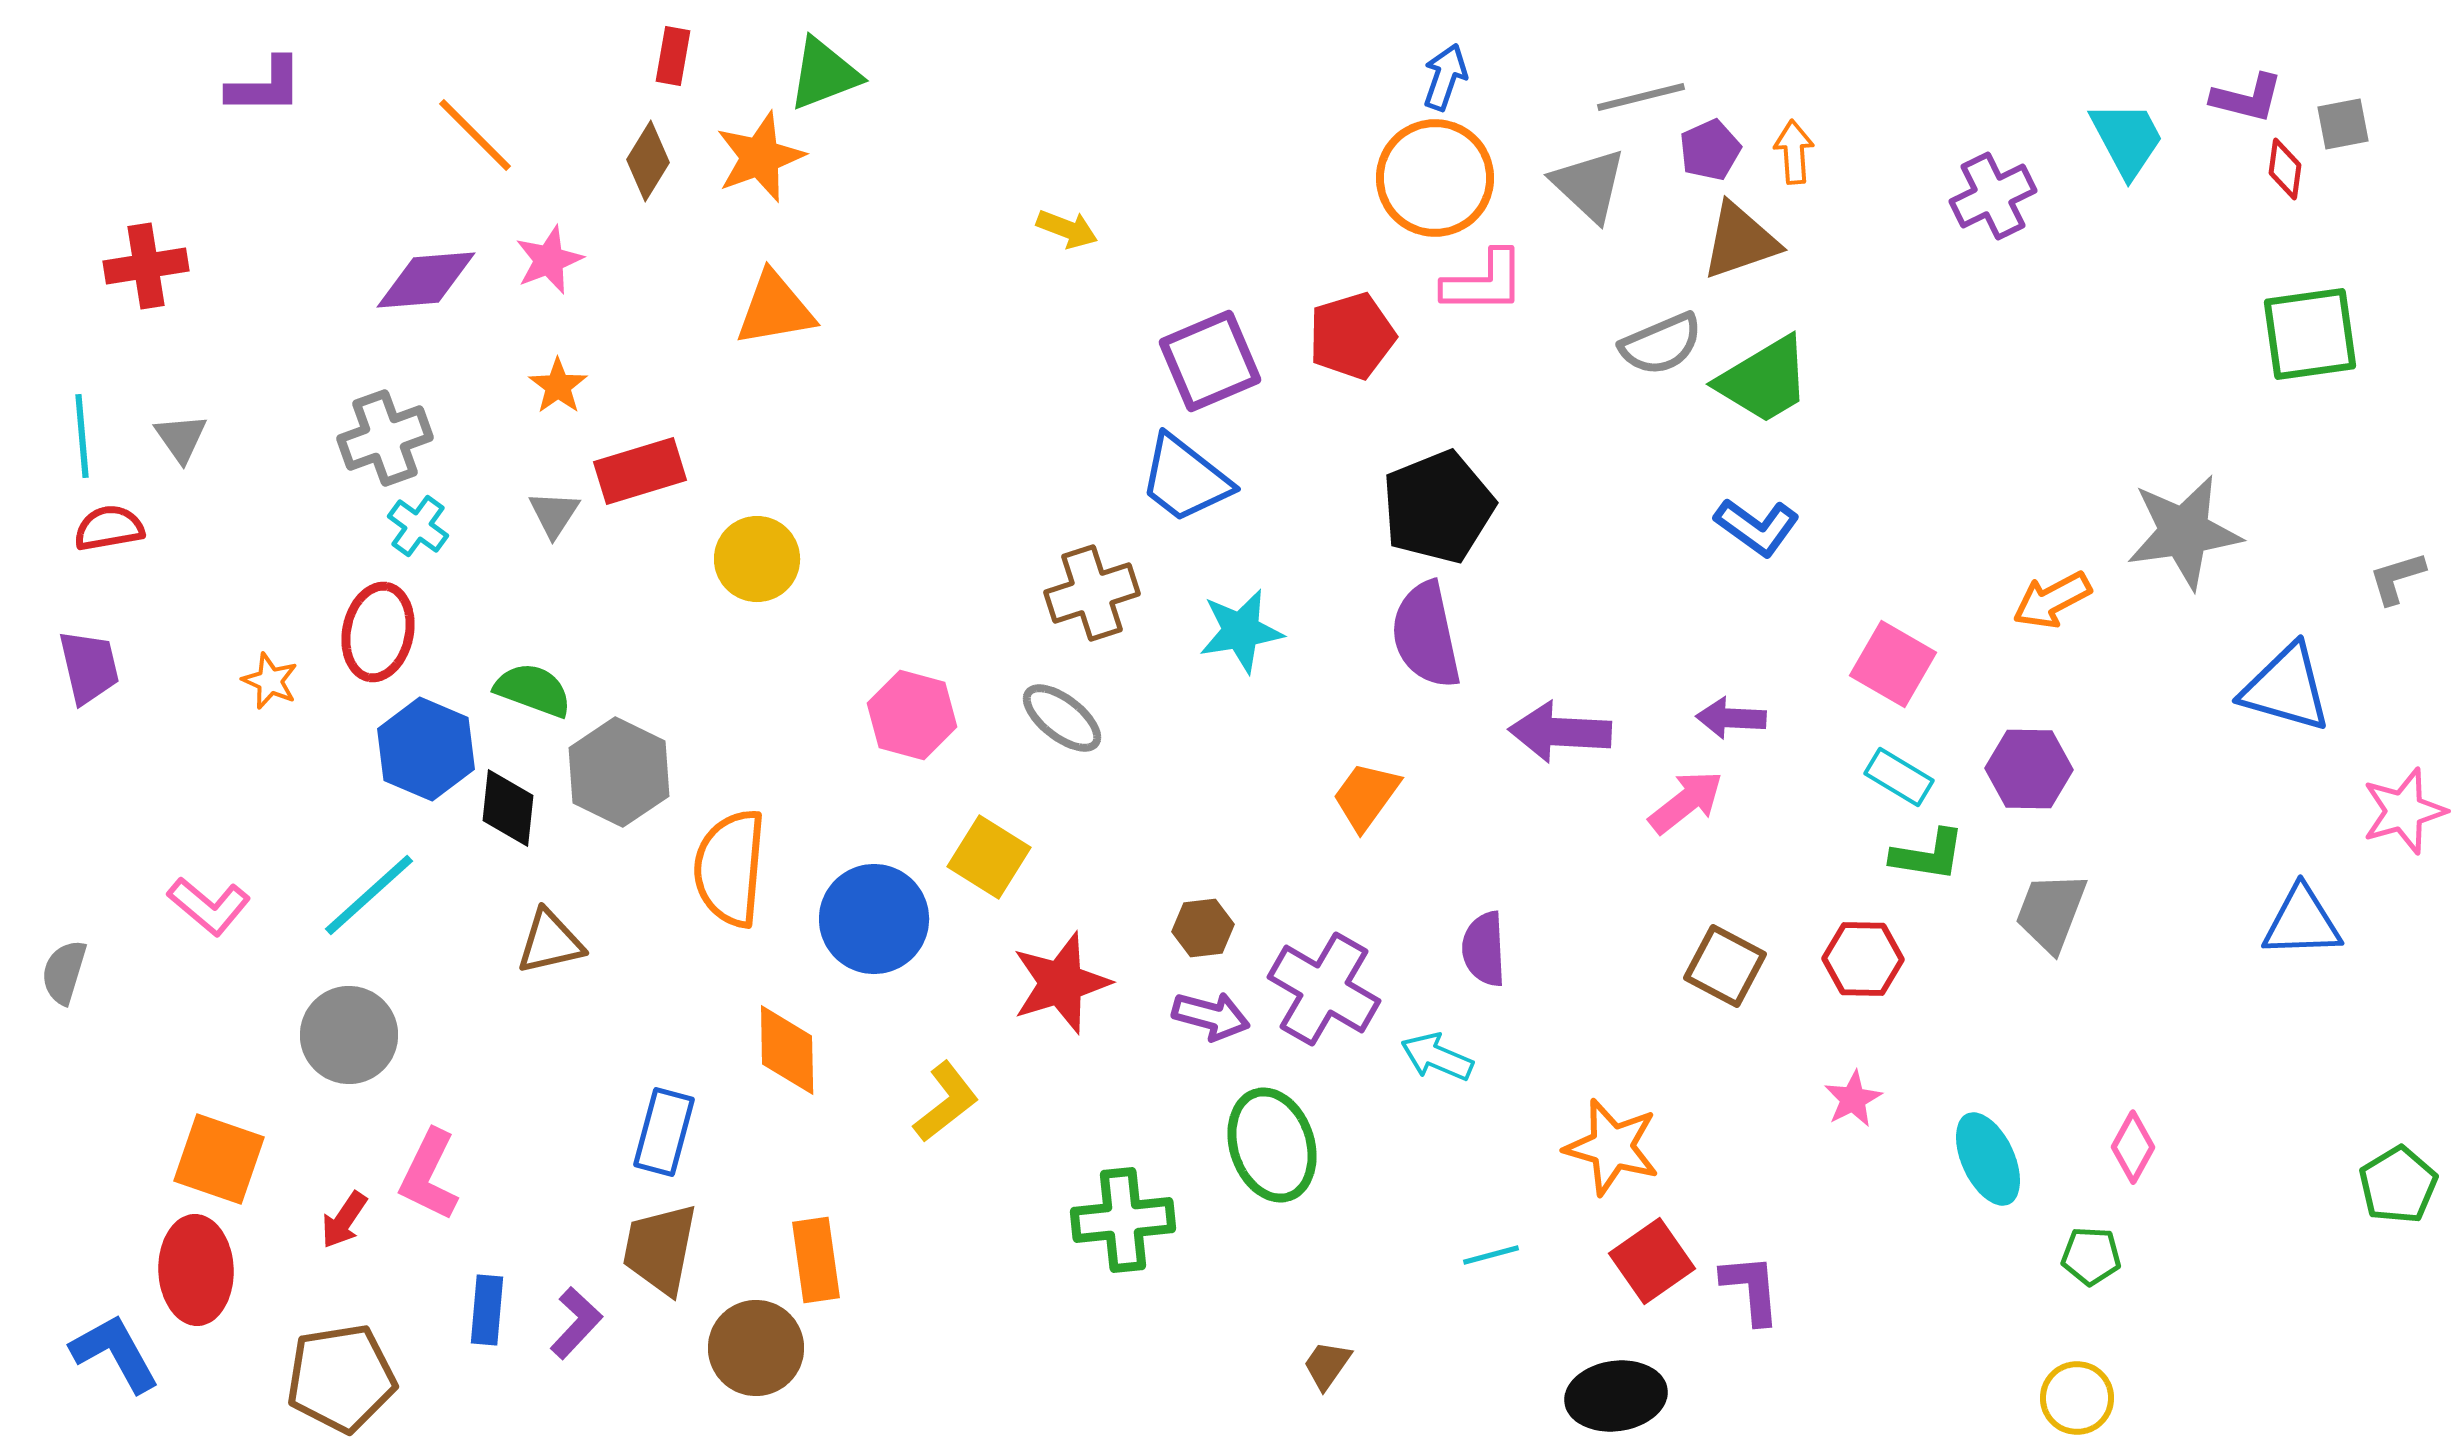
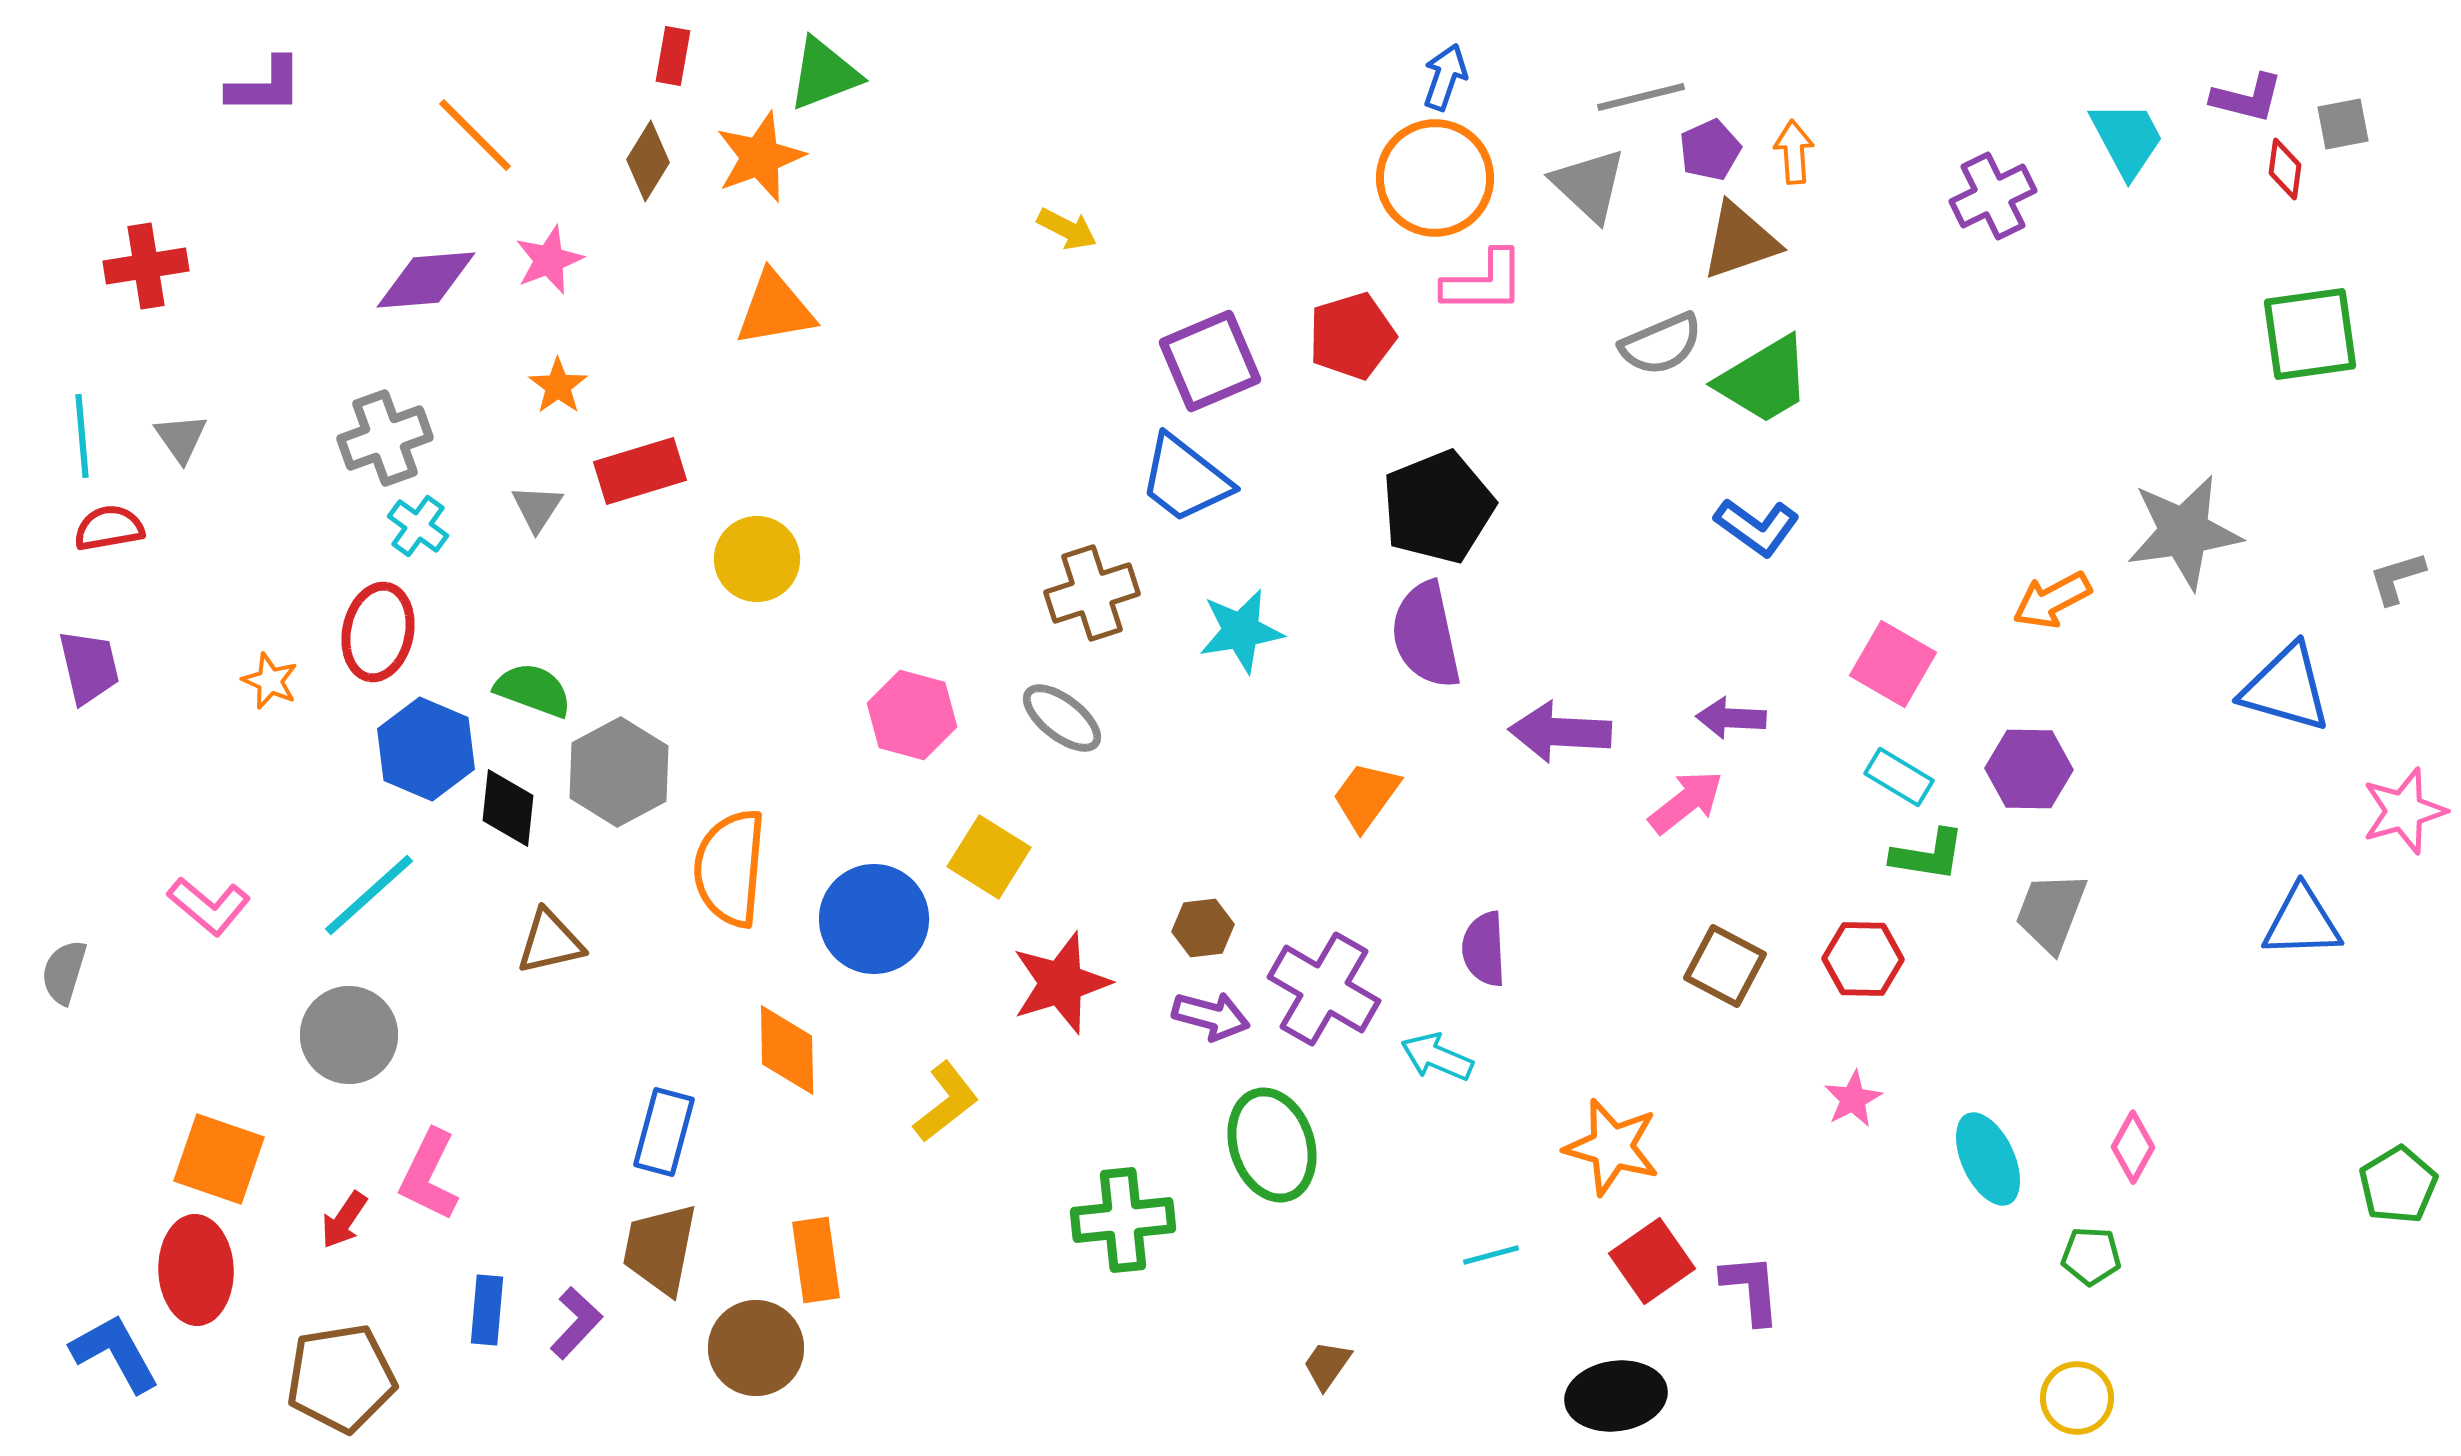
yellow arrow at (1067, 229): rotated 6 degrees clockwise
gray triangle at (554, 514): moved 17 px left, 6 px up
gray hexagon at (619, 772): rotated 6 degrees clockwise
